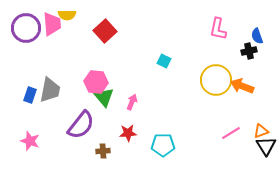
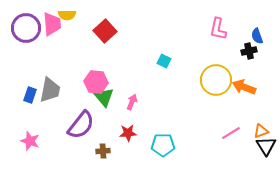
orange arrow: moved 2 px right, 1 px down
